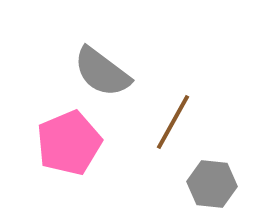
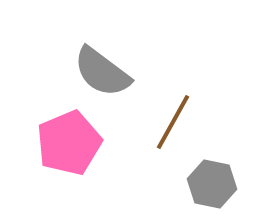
gray hexagon: rotated 6 degrees clockwise
